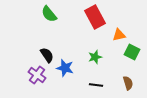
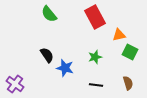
green square: moved 2 px left
purple cross: moved 22 px left, 9 px down
